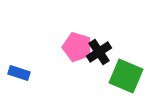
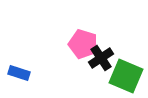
pink pentagon: moved 6 px right, 3 px up
black cross: moved 2 px right, 6 px down
